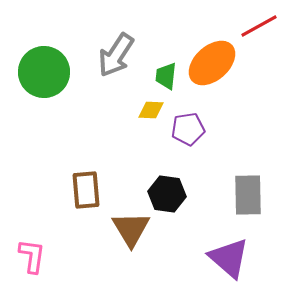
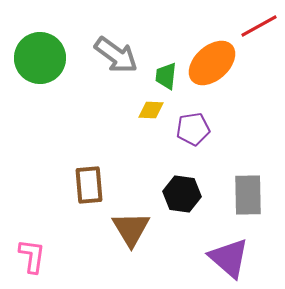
gray arrow: rotated 87 degrees counterclockwise
green circle: moved 4 px left, 14 px up
purple pentagon: moved 5 px right
brown rectangle: moved 3 px right, 5 px up
black hexagon: moved 15 px right
